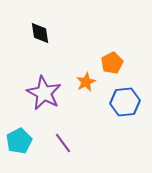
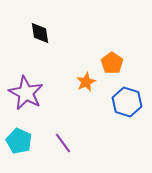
orange pentagon: rotated 10 degrees counterclockwise
purple star: moved 18 px left
blue hexagon: moved 2 px right; rotated 24 degrees clockwise
cyan pentagon: rotated 20 degrees counterclockwise
